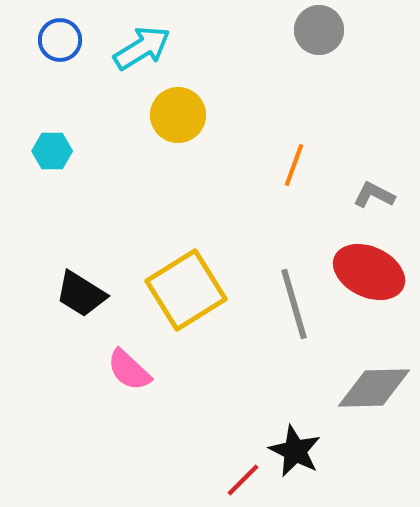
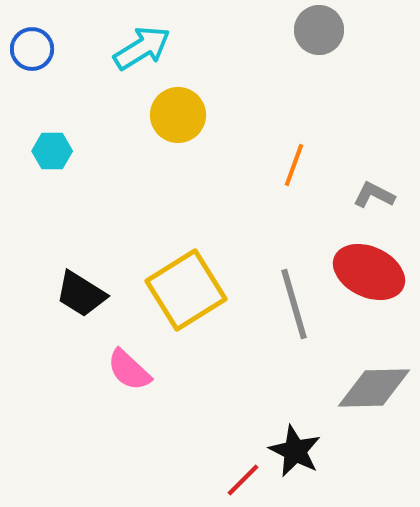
blue circle: moved 28 px left, 9 px down
